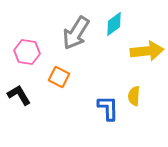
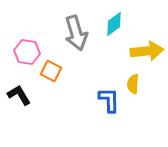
gray arrow: rotated 48 degrees counterclockwise
orange square: moved 8 px left, 6 px up
yellow semicircle: moved 1 px left, 12 px up
blue L-shape: moved 1 px right, 8 px up
